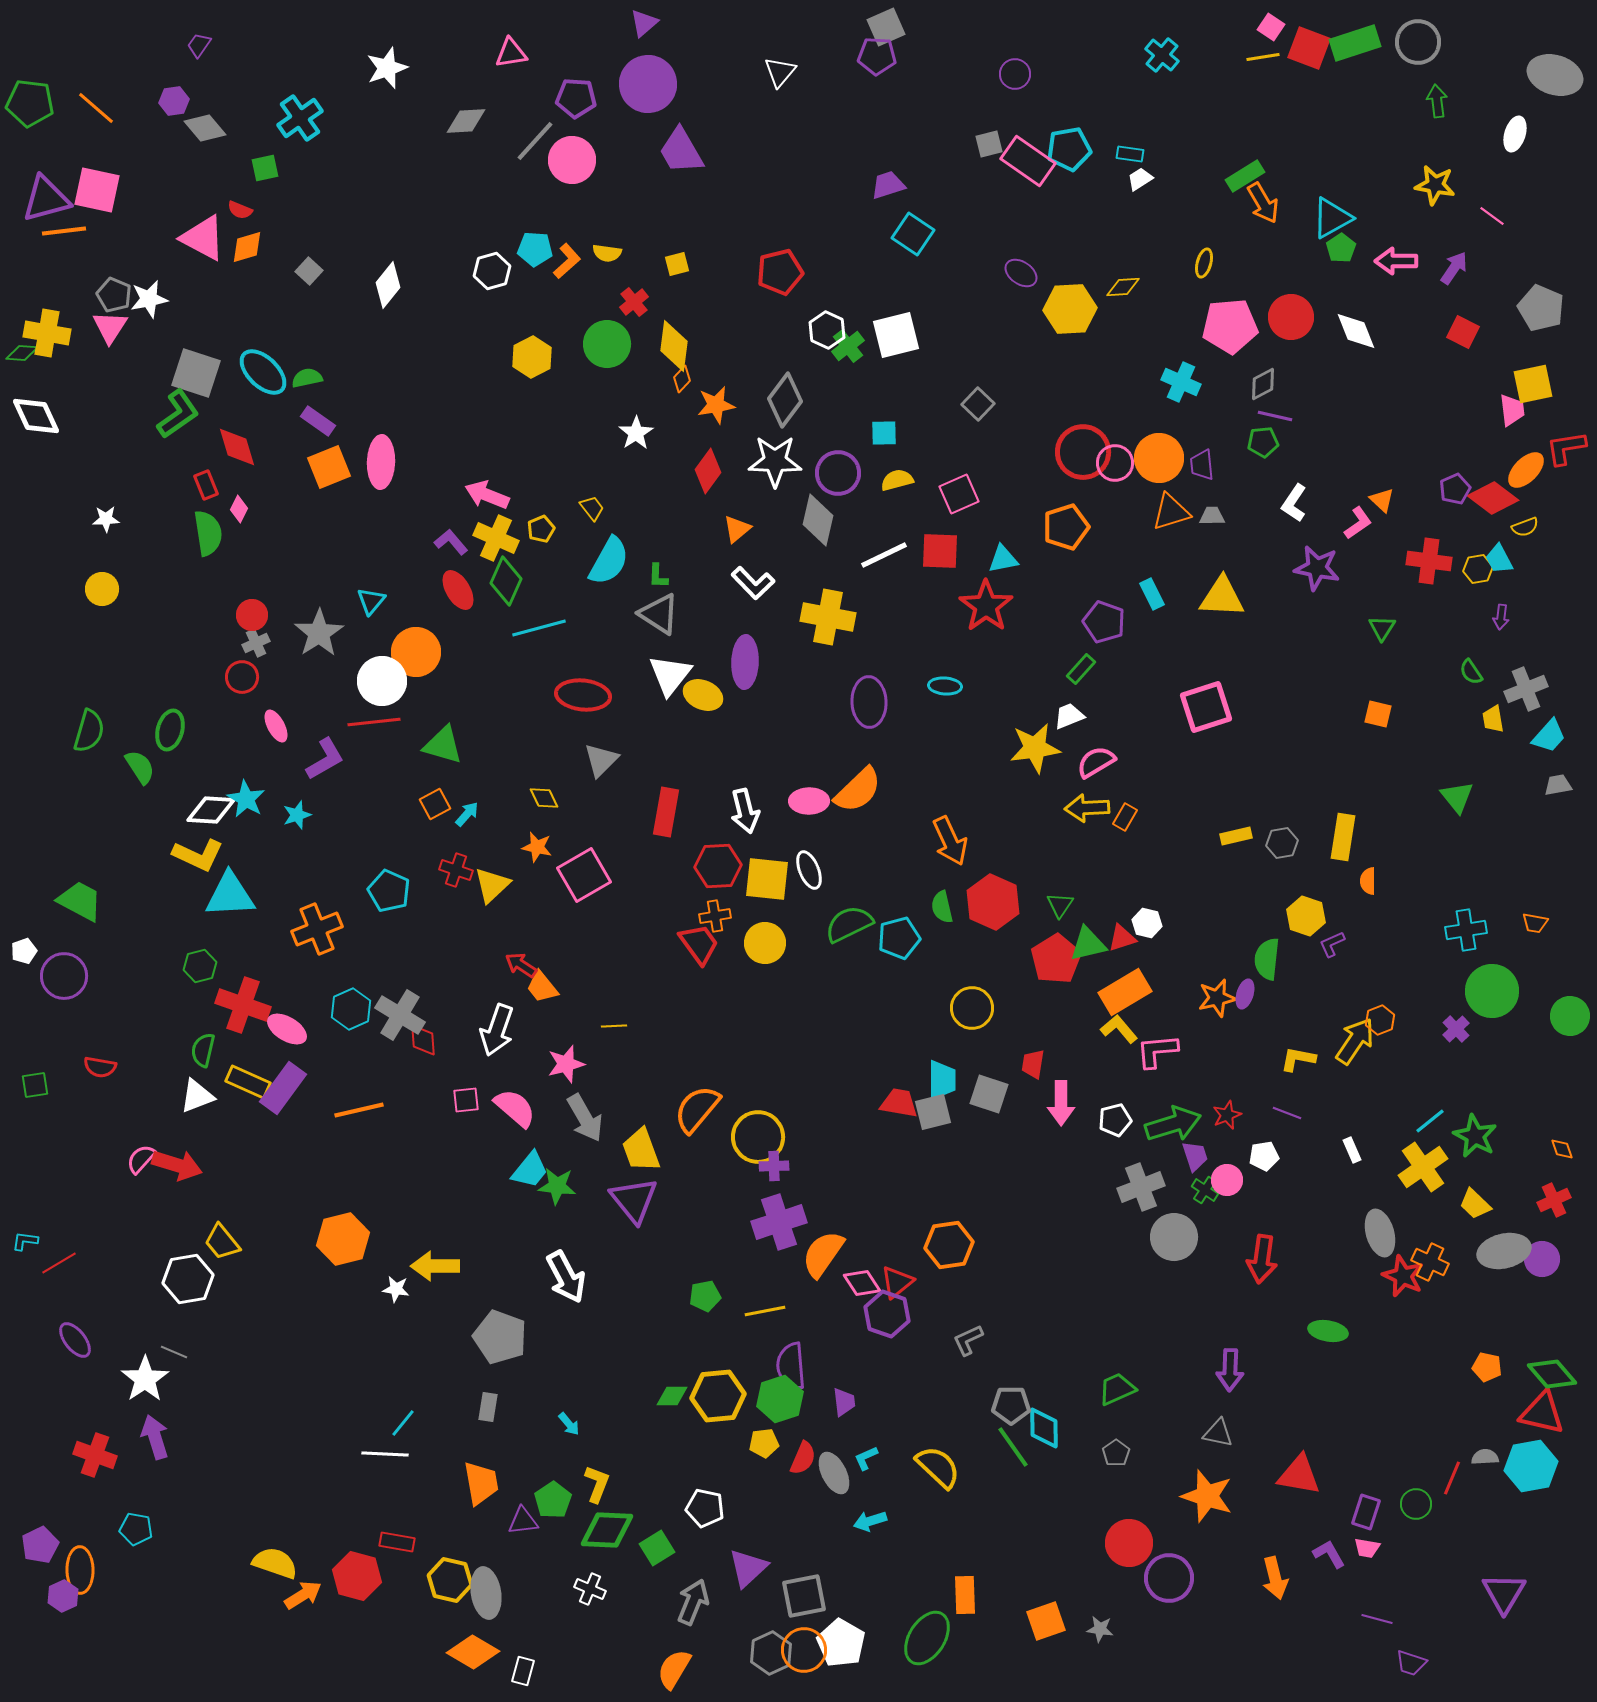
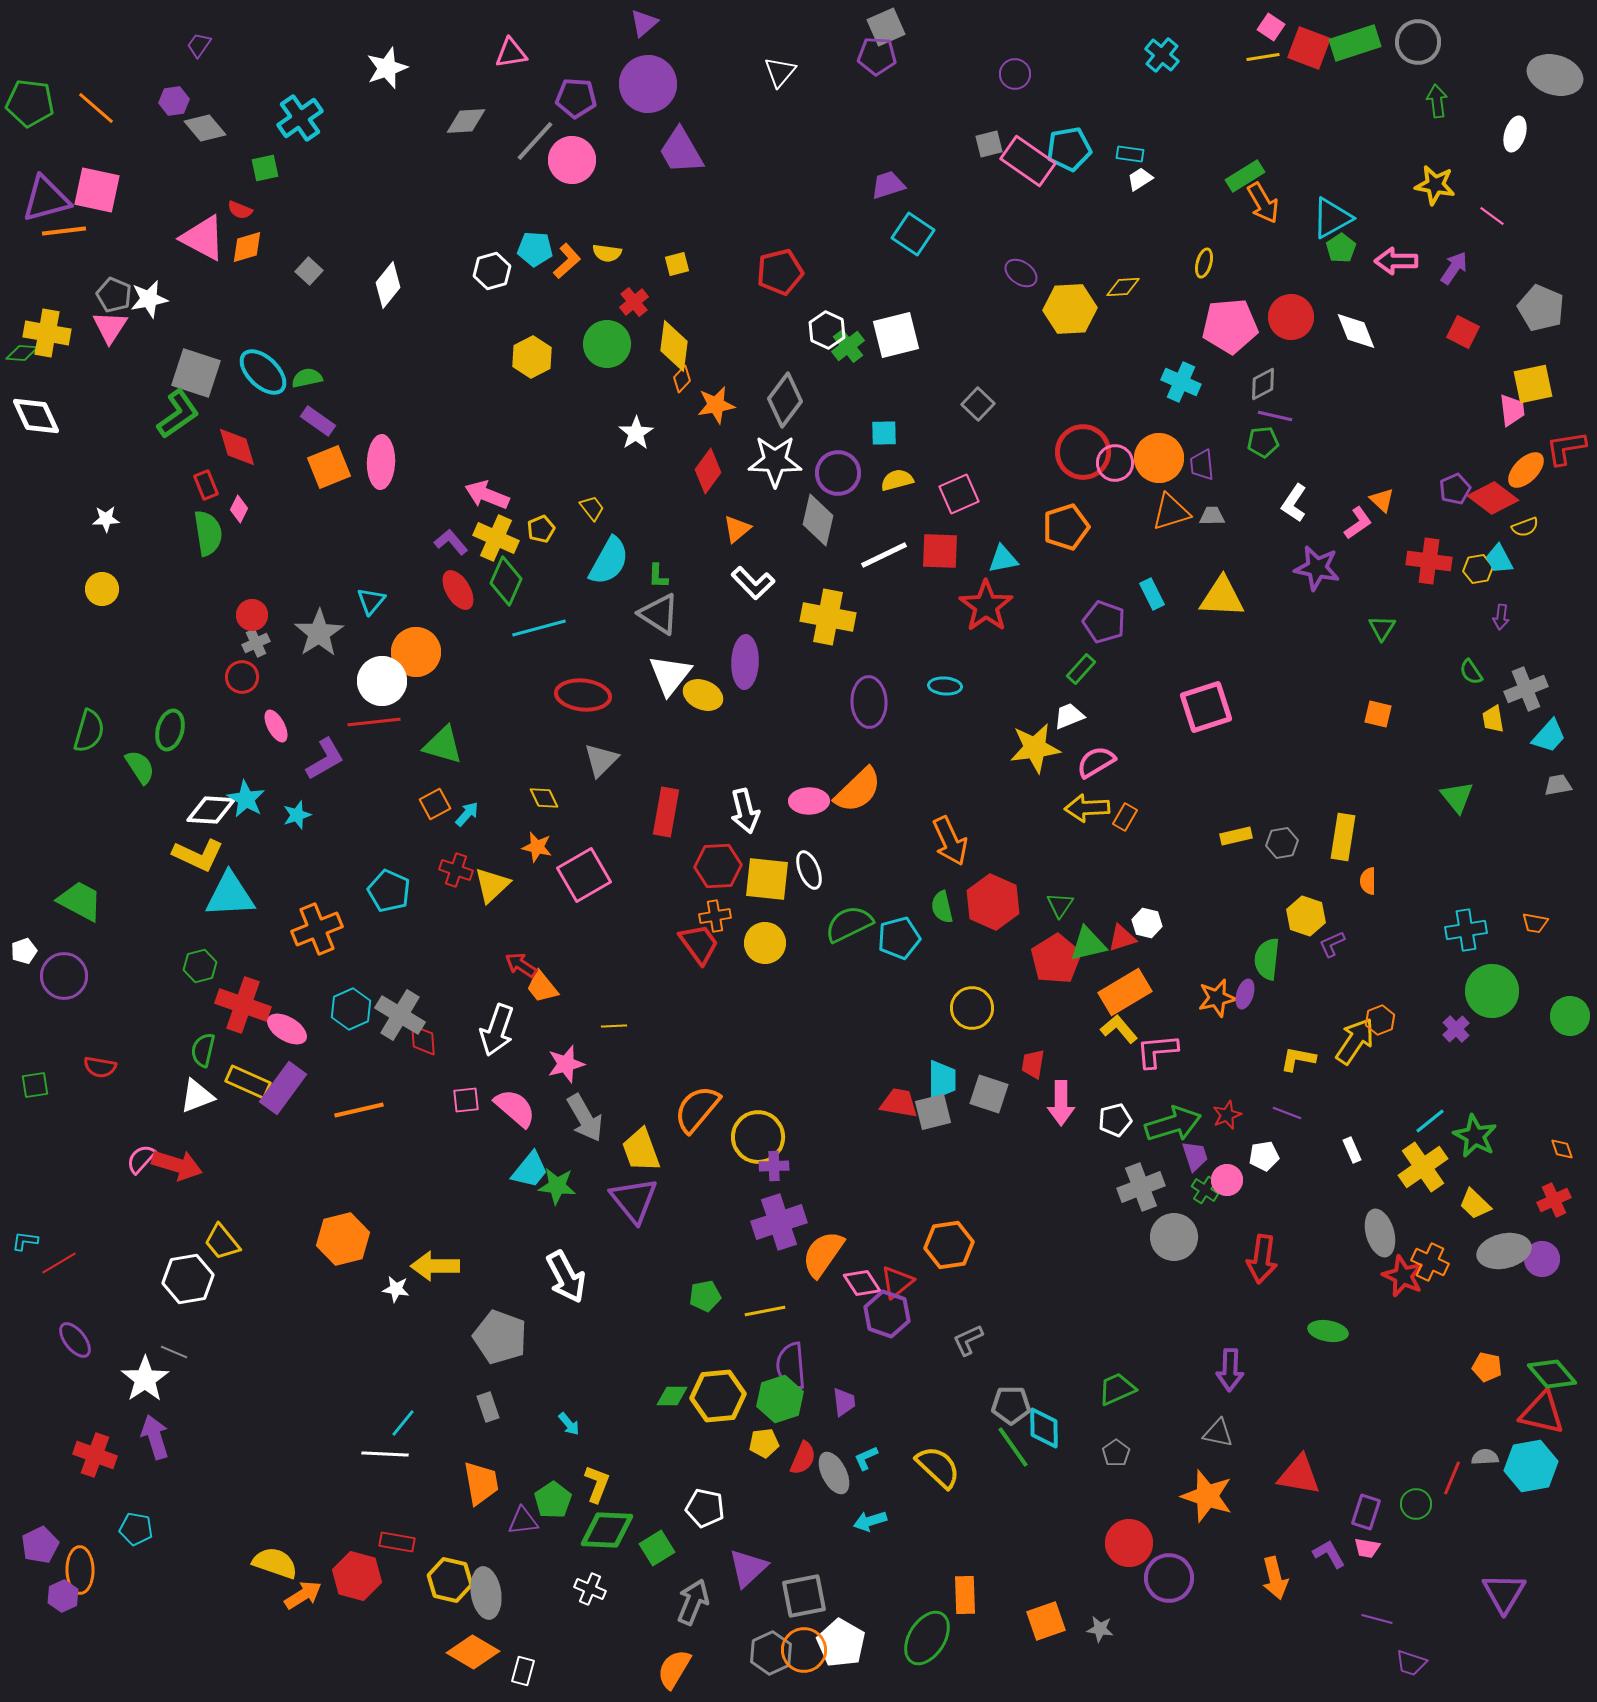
gray rectangle at (488, 1407): rotated 28 degrees counterclockwise
